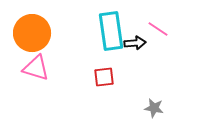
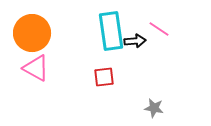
pink line: moved 1 px right
black arrow: moved 2 px up
pink triangle: rotated 12 degrees clockwise
